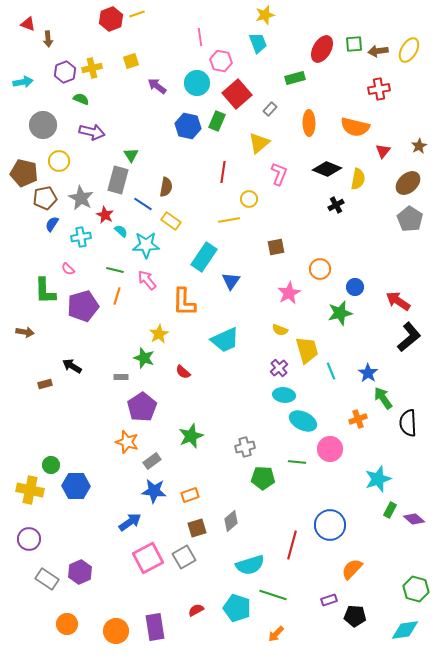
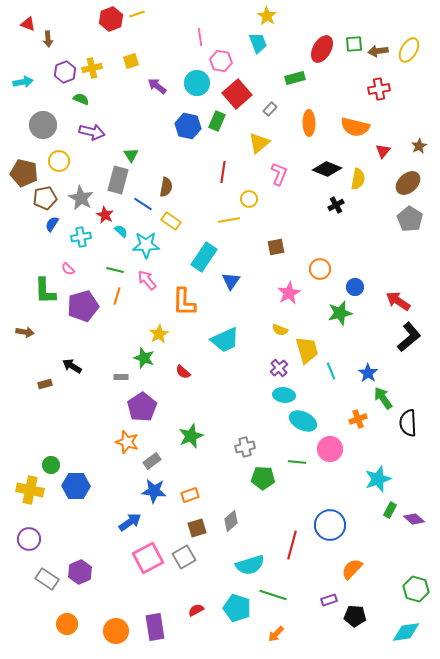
yellow star at (265, 15): moved 2 px right, 1 px down; rotated 24 degrees counterclockwise
cyan diamond at (405, 630): moved 1 px right, 2 px down
